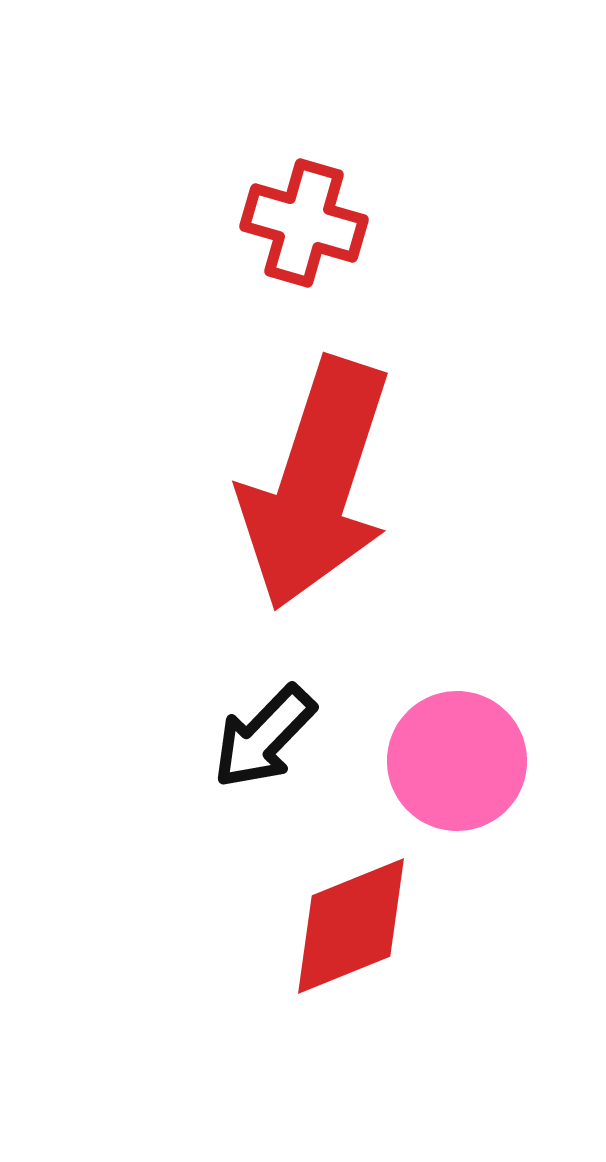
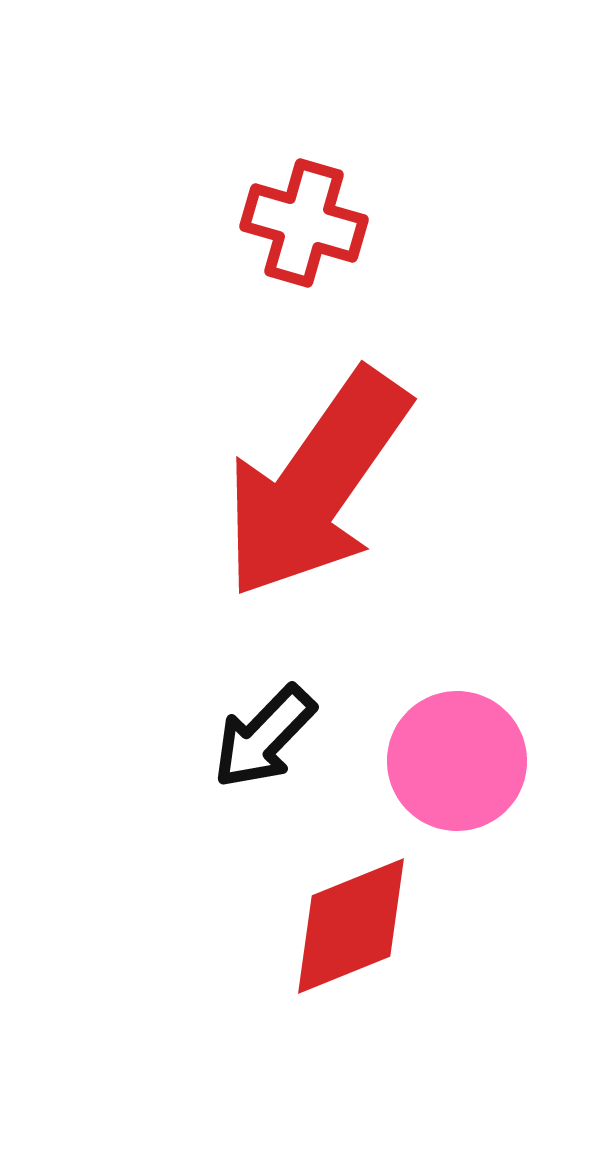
red arrow: rotated 17 degrees clockwise
